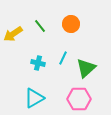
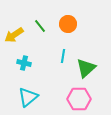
orange circle: moved 3 px left
yellow arrow: moved 1 px right, 1 px down
cyan line: moved 2 px up; rotated 16 degrees counterclockwise
cyan cross: moved 14 px left
cyan triangle: moved 6 px left, 1 px up; rotated 10 degrees counterclockwise
